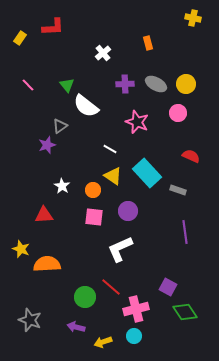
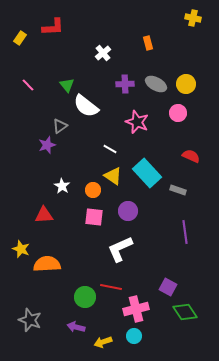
red line: rotated 30 degrees counterclockwise
